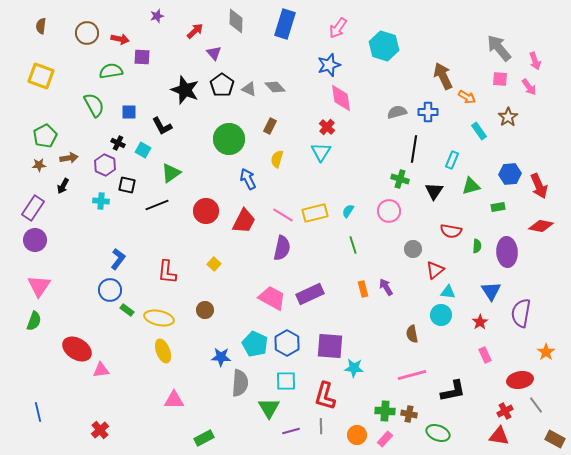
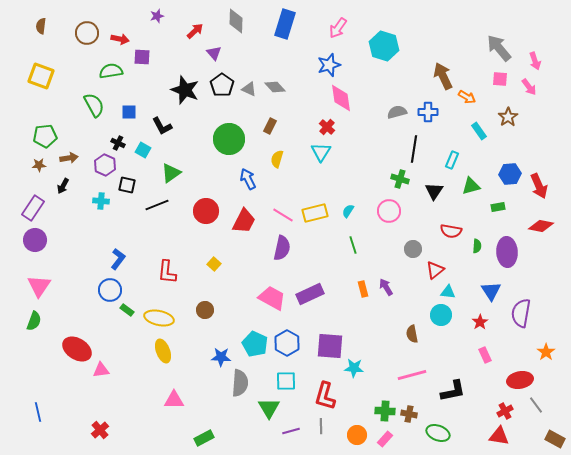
green pentagon at (45, 136): rotated 20 degrees clockwise
